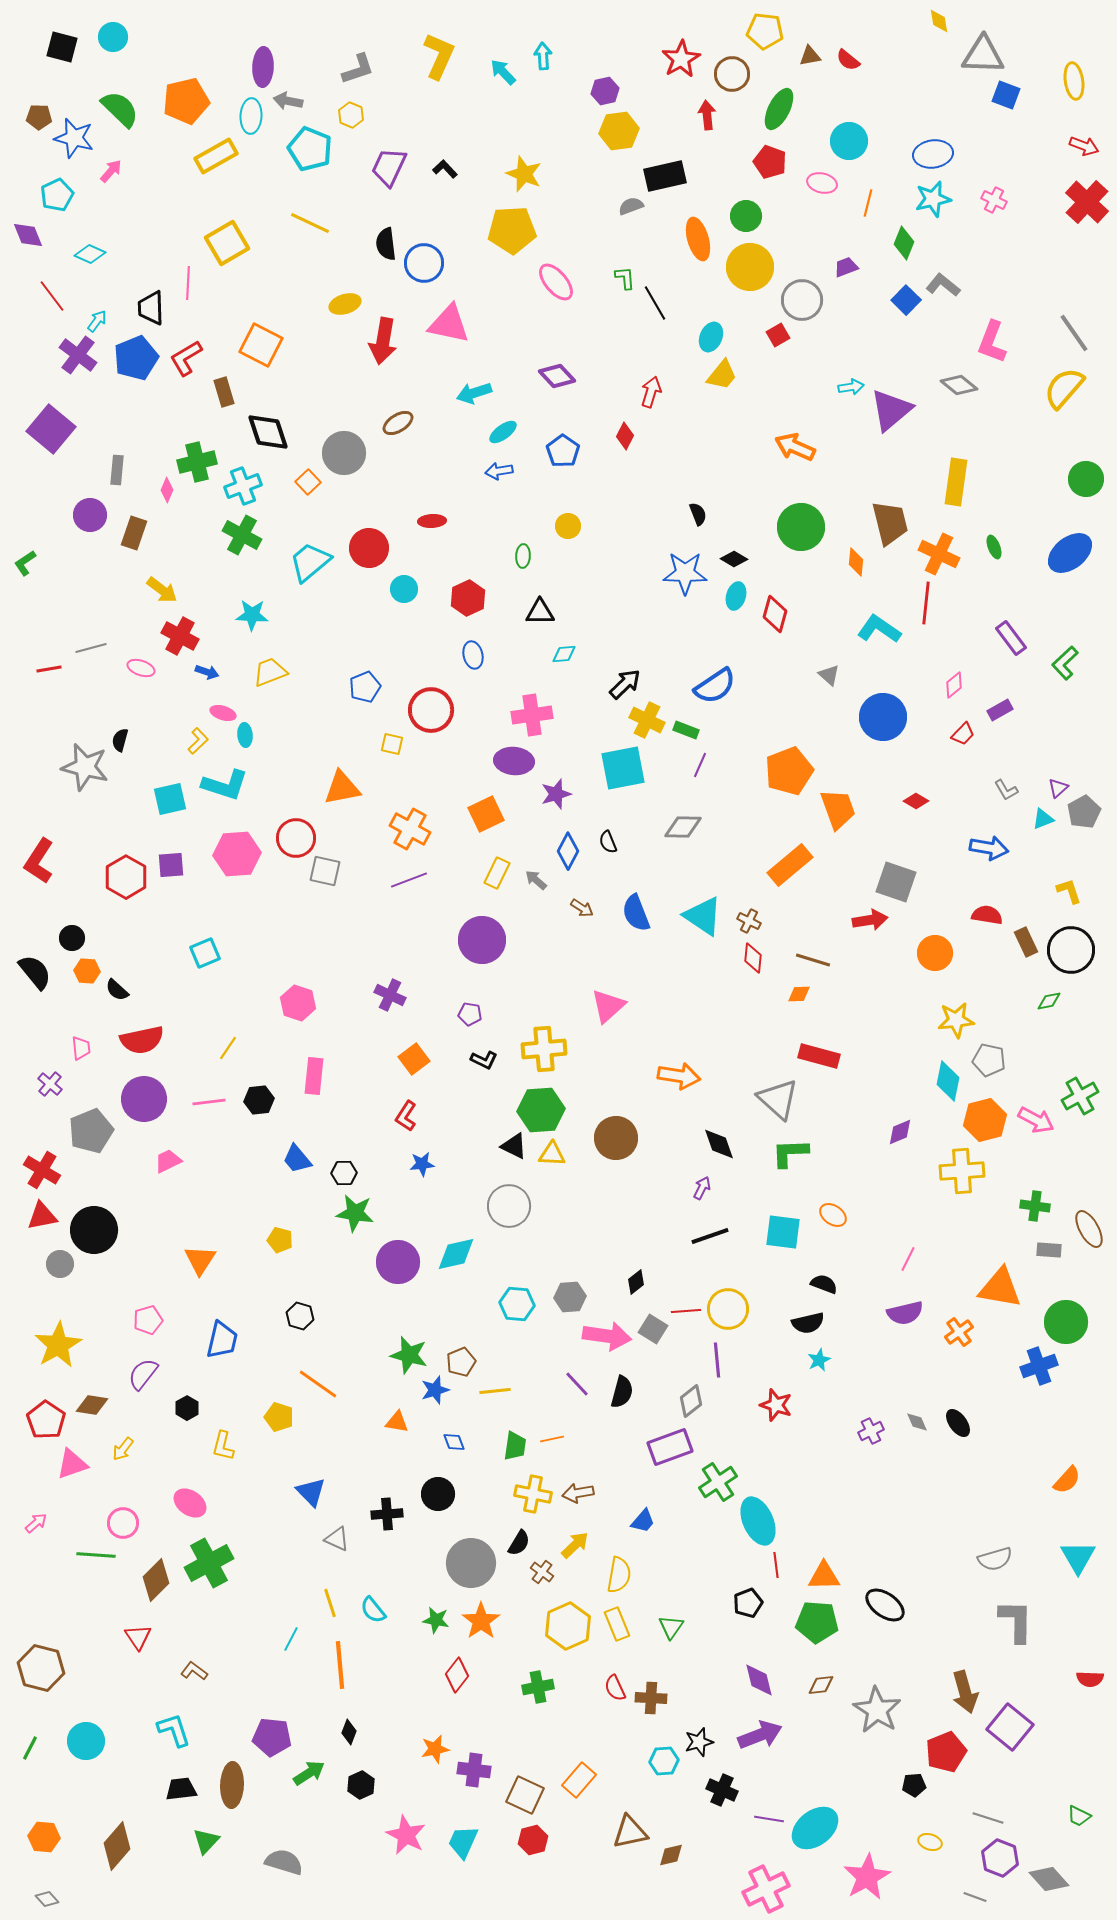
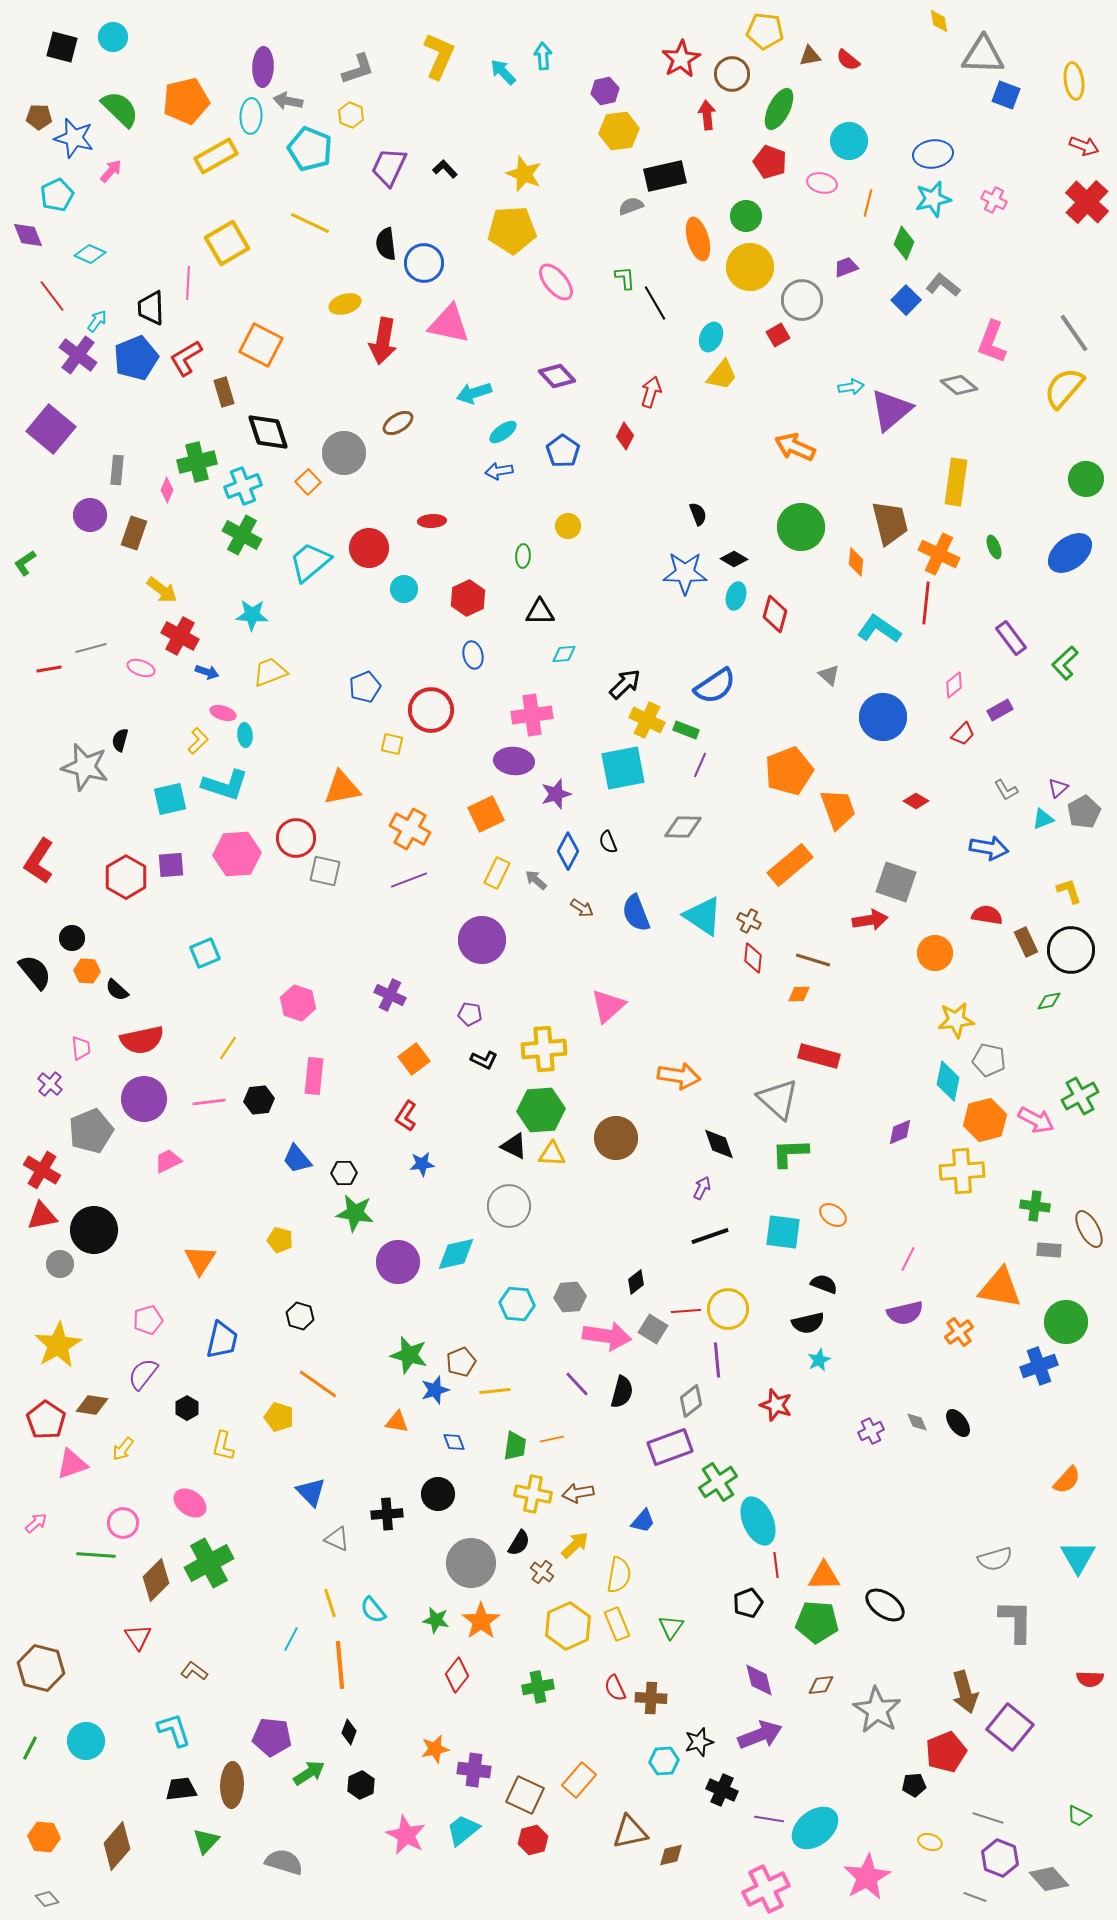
cyan trapezoid at (463, 1842): moved 12 px up; rotated 27 degrees clockwise
